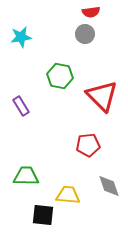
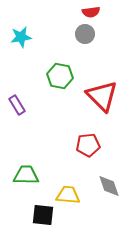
purple rectangle: moved 4 px left, 1 px up
green trapezoid: moved 1 px up
